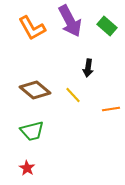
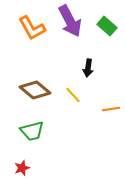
red star: moved 5 px left; rotated 21 degrees clockwise
